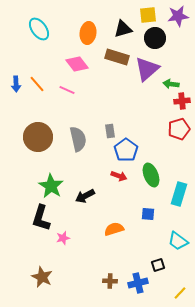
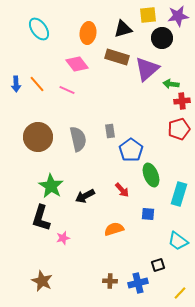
black circle: moved 7 px right
blue pentagon: moved 5 px right
red arrow: moved 3 px right, 14 px down; rotated 28 degrees clockwise
brown star: moved 4 px down
